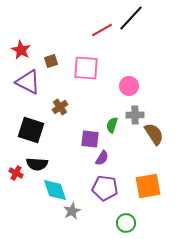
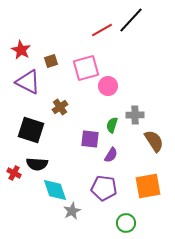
black line: moved 2 px down
pink square: rotated 20 degrees counterclockwise
pink circle: moved 21 px left
brown semicircle: moved 7 px down
purple semicircle: moved 9 px right, 3 px up
red cross: moved 2 px left
purple pentagon: moved 1 px left
